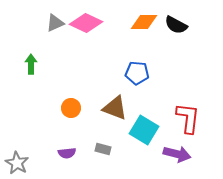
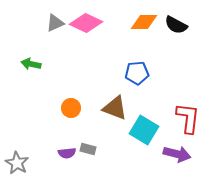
green arrow: rotated 78 degrees counterclockwise
blue pentagon: rotated 10 degrees counterclockwise
gray rectangle: moved 15 px left
